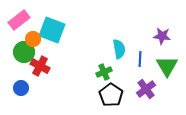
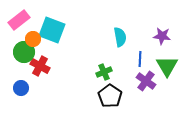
cyan semicircle: moved 1 px right, 12 px up
purple cross: moved 8 px up; rotated 18 degrees counterclockwise
black pentagon: moved 1 px left, 1 px down
